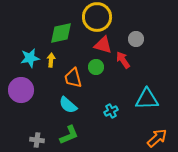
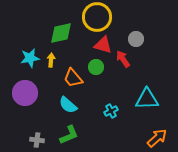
red arrow: moved 1 px up
orange trapezoid: rotated 25 degrees counterclockwise
purple circle: moved 4 px right, 3 px down
